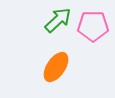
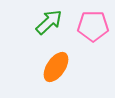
green arrow: moved 9 px left, 2 px down
